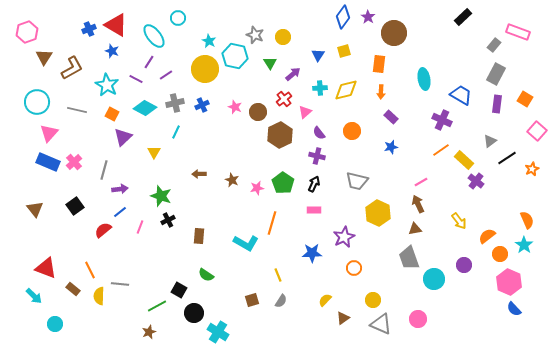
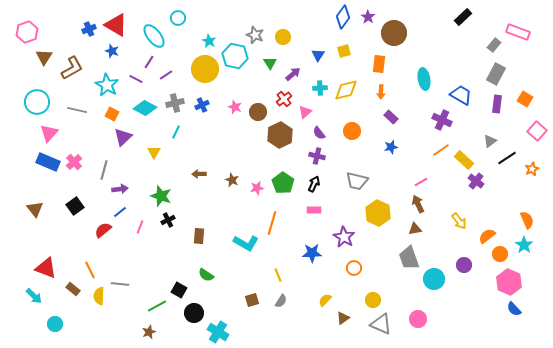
purple star at (344, 237): rotated 15 degrees counterclockwise
